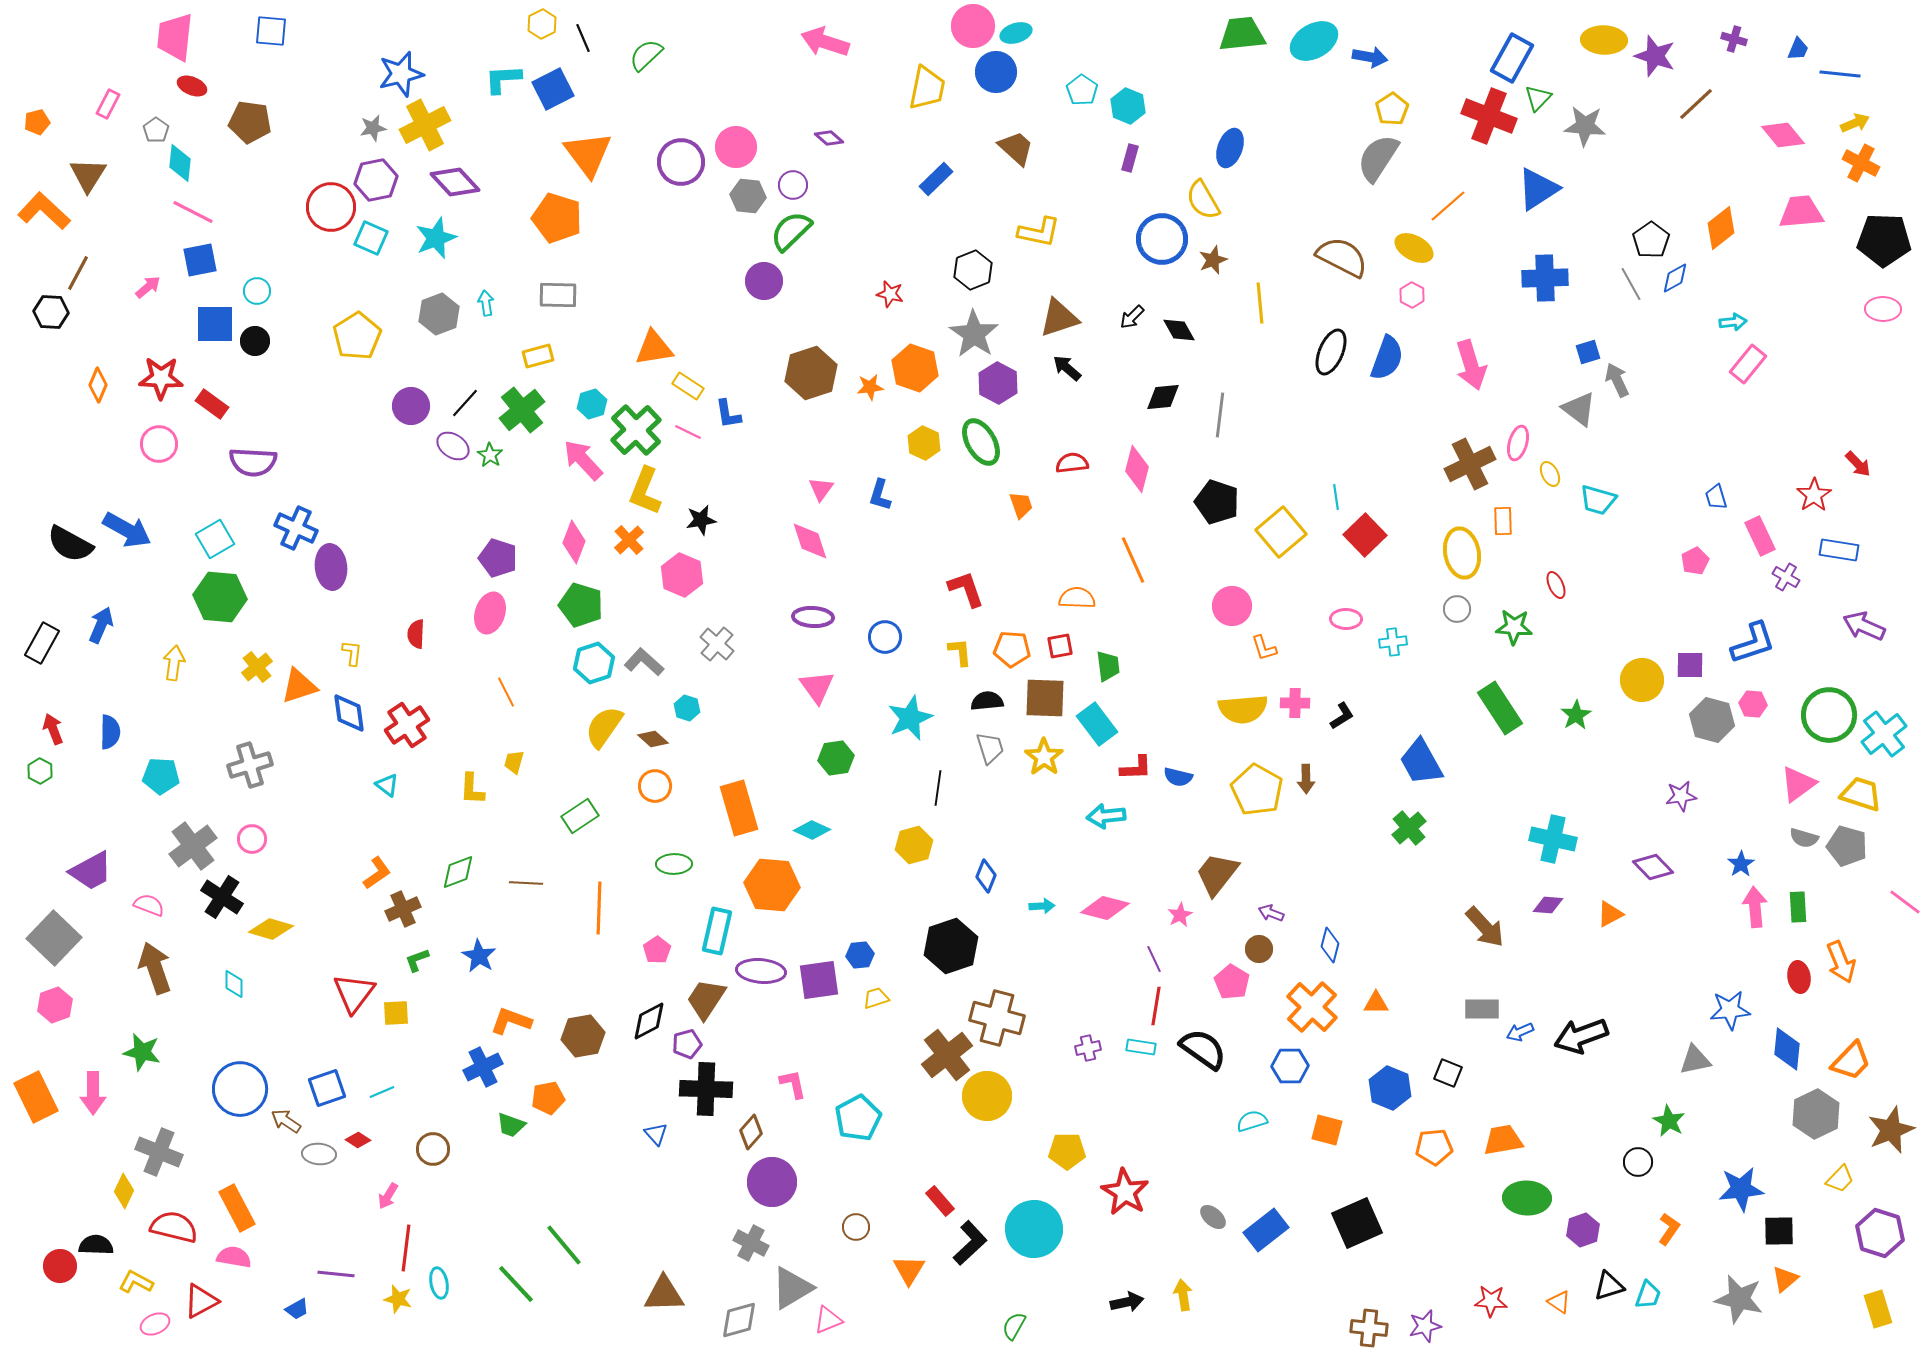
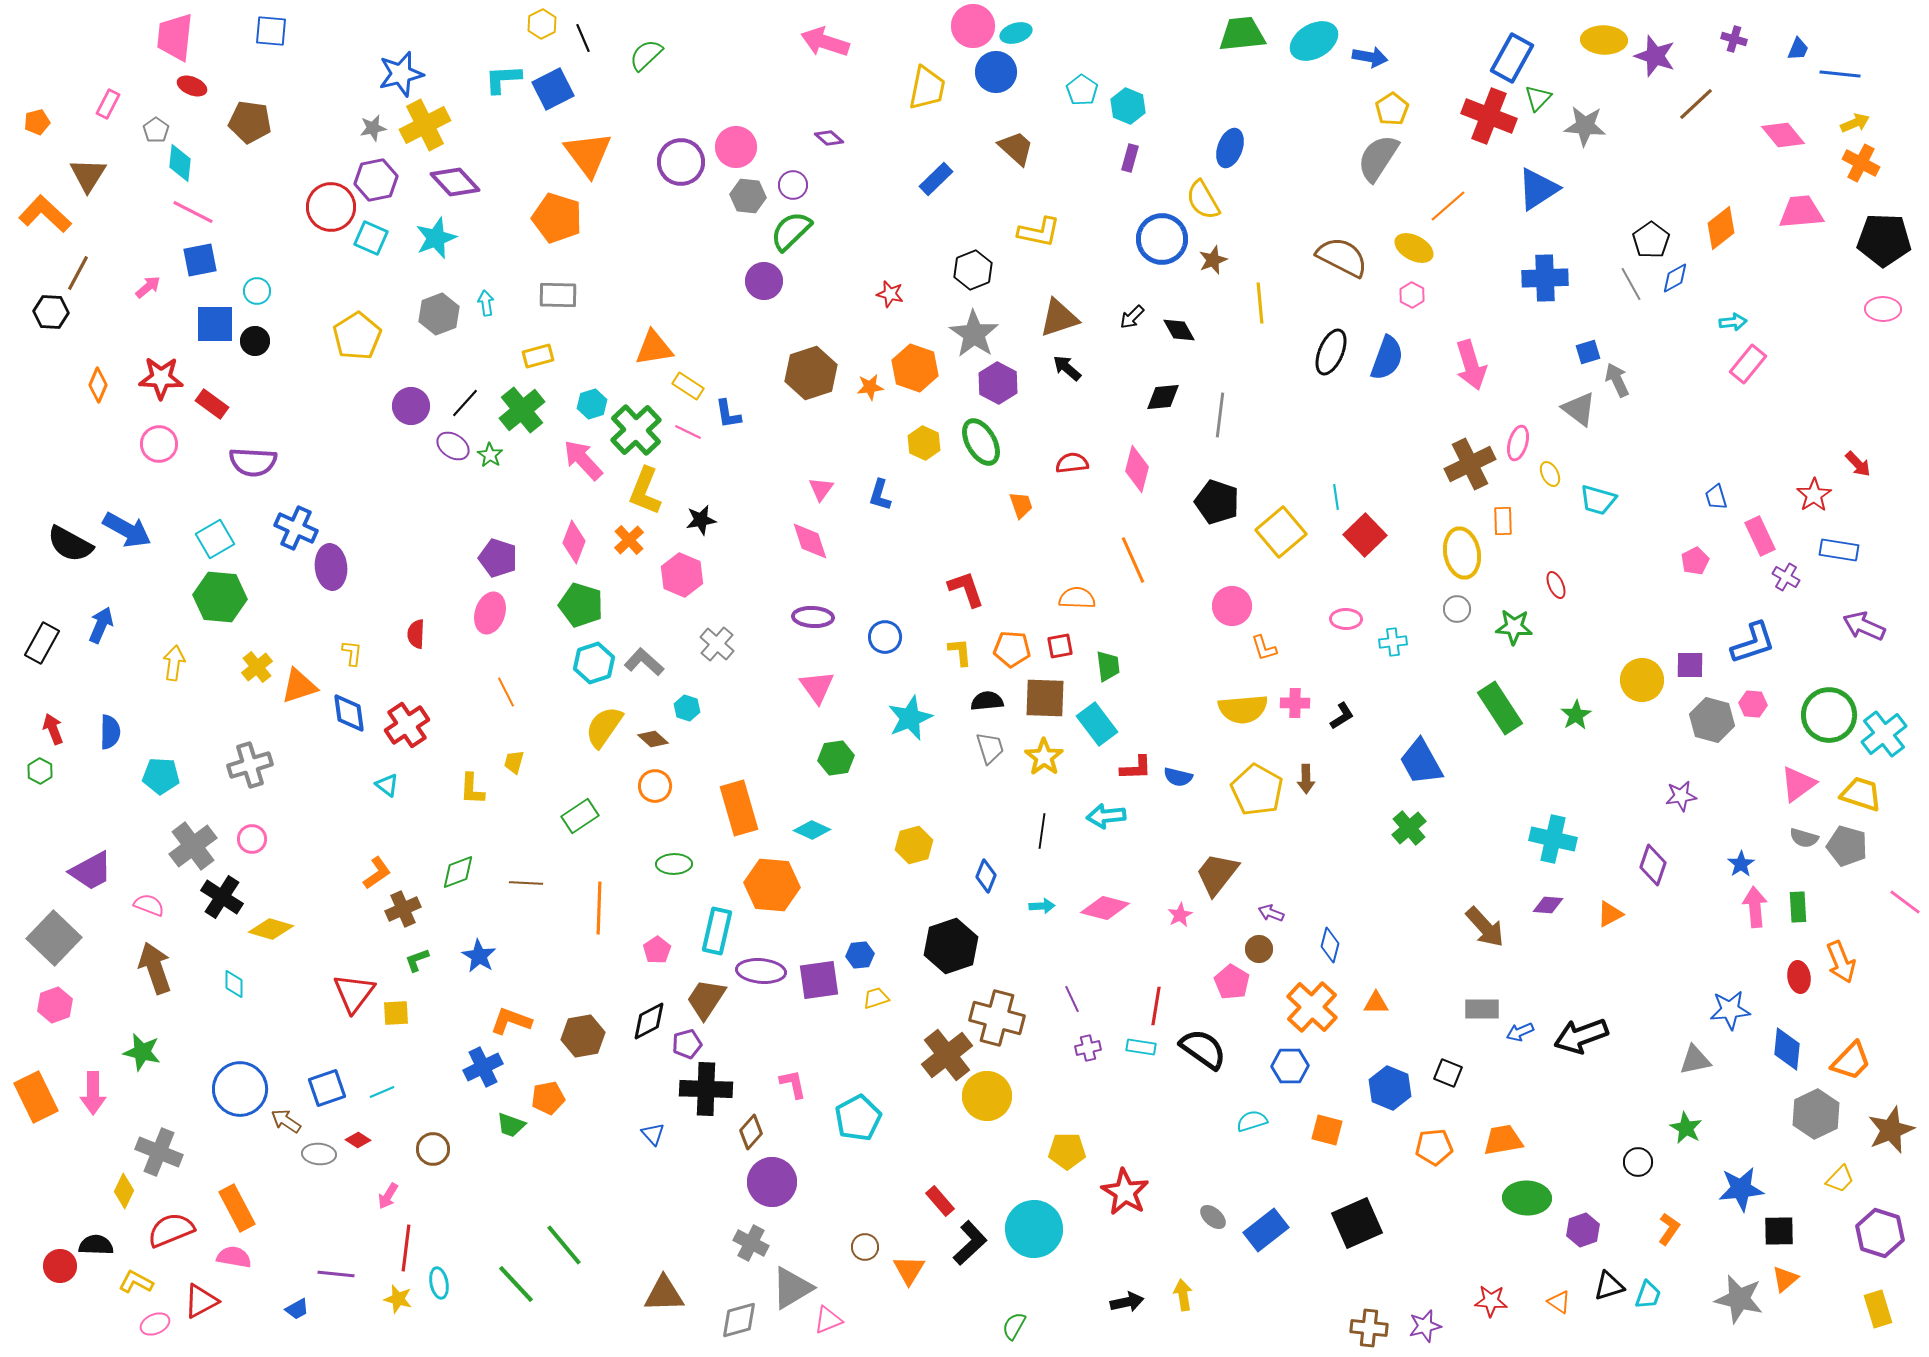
orange L-shape at (44, 211): moved 1 px right, 3 px down
black line at (938, 788): moved 104 px right, 43 px down
purple diamond at (1653, 867): moved 2 px up; rotated 63 degrees clockwise
purple line at (1154, 959): moved 82 px left, 40 px down
green star at (1669, 1121): moved 17 px right, 7 px down
blue triangle at (656, 1134): moved 3 px left
red semicircle at (174, 1227): moved 3 px left, 3 px down; rotated 36 degrees counterclockwise
brown circle at (856, 1227): moved 9 px right, 20 px down
